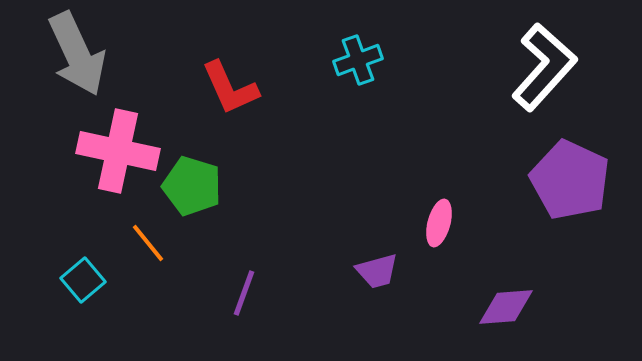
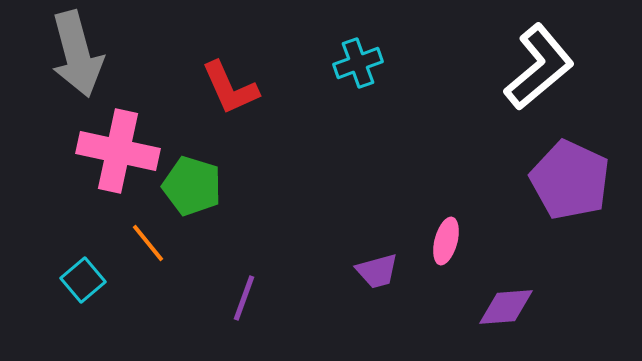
gray arrow: rotated 10 degrees clockwise
cyan cross: moved 3 px down
white L-shape: moved 5 px left; rotated 8 degrees clockwise
pink ellipse: moved 7 px right, 18 px down
purple line: moved 5 px down
